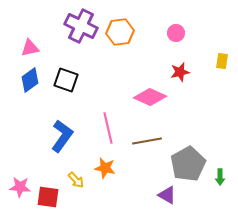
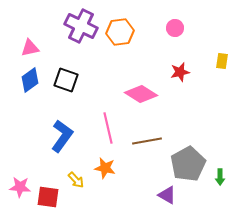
pink circle: moved 1 px left, 5 px up
pink diamond: moved 9 px left, 3 px up; rotated 8 degrees clockwise
